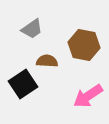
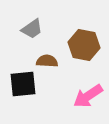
black square: rotated 28 degrees clockwise
